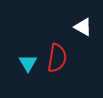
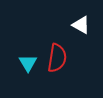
white triangle: moved 2 px left, 2 px up
